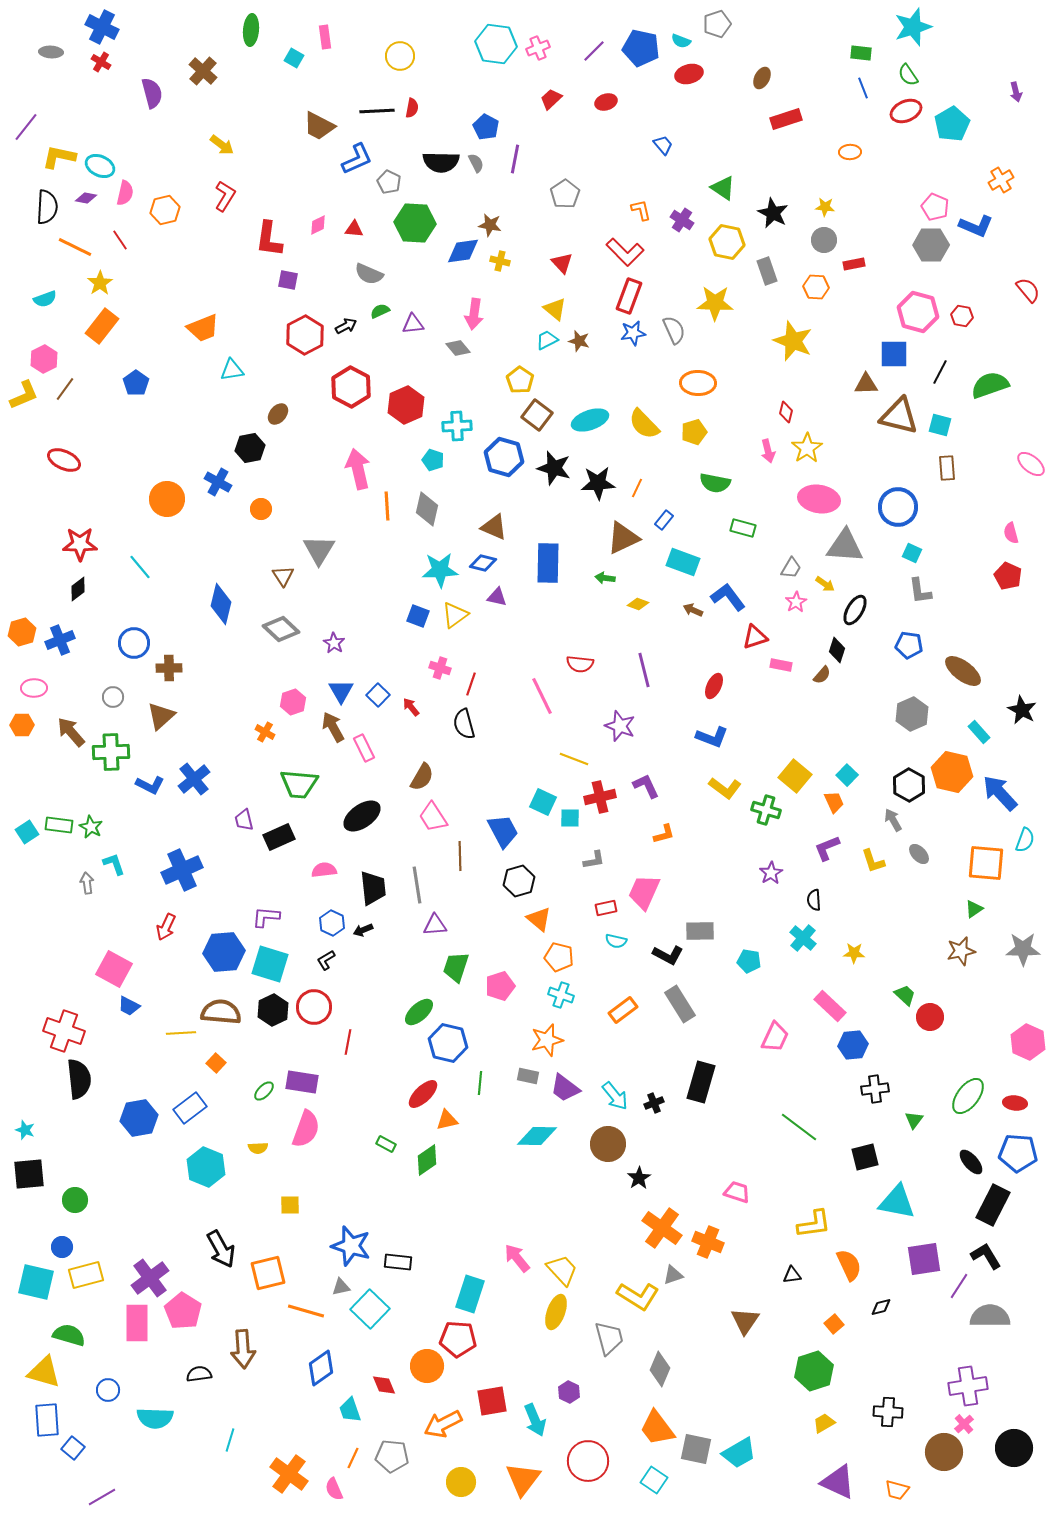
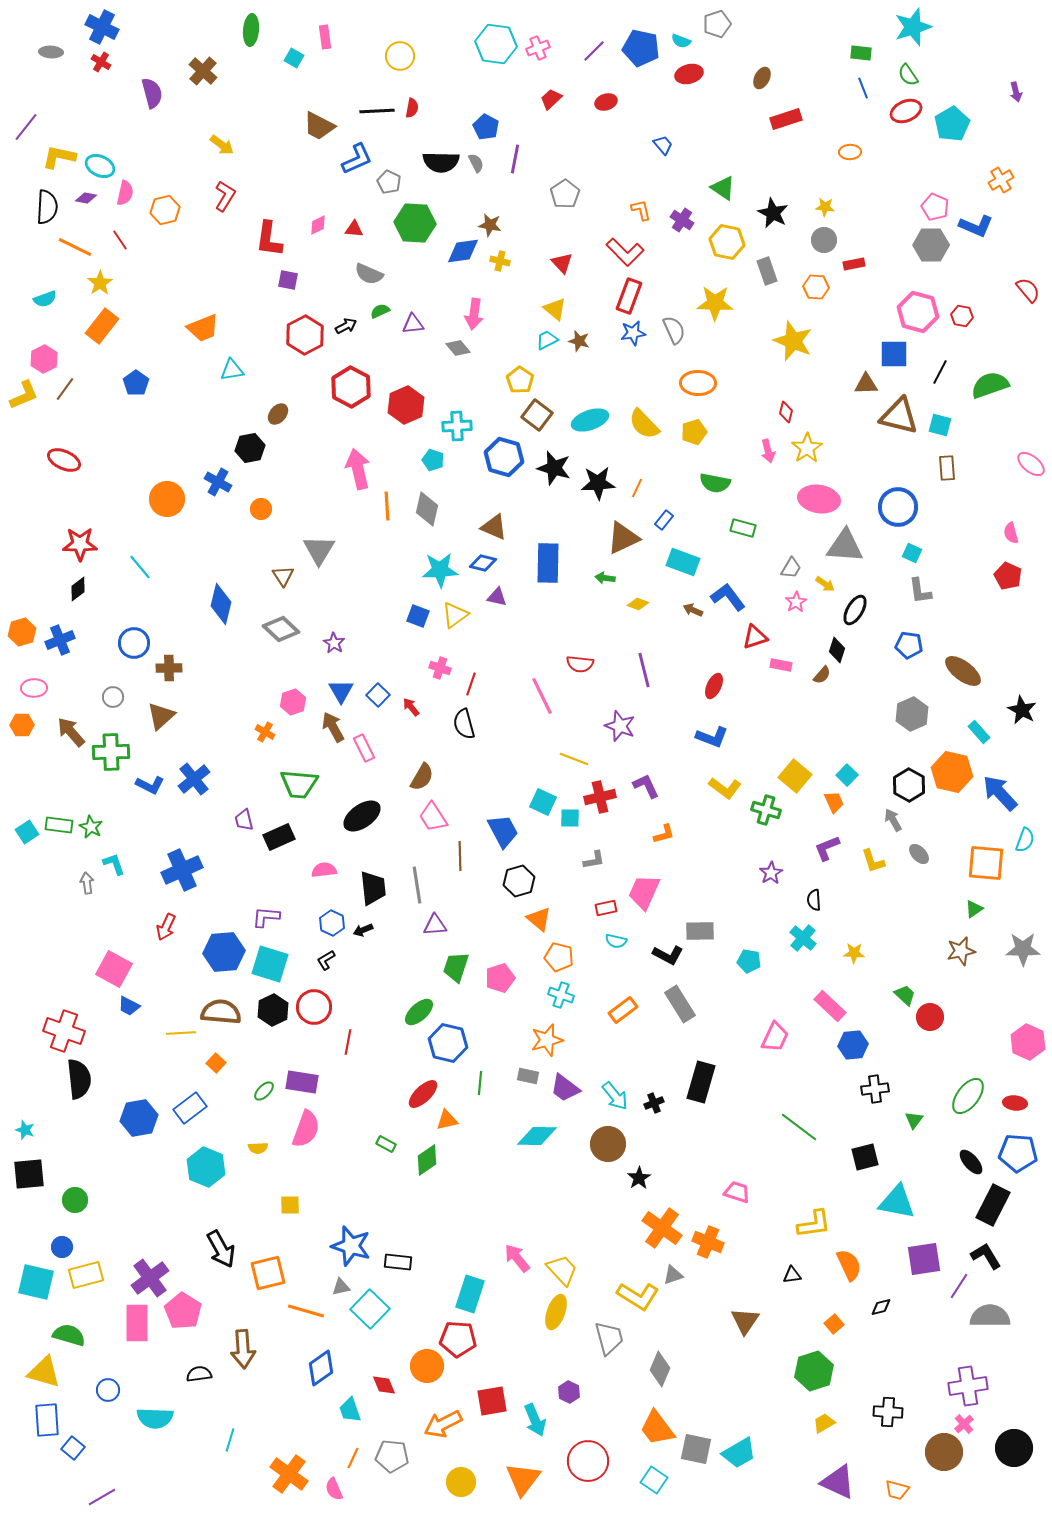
pink pentagon at (500, 986): moved 8 px up
